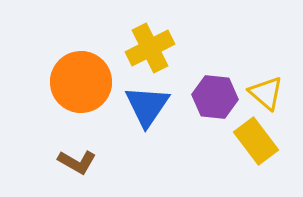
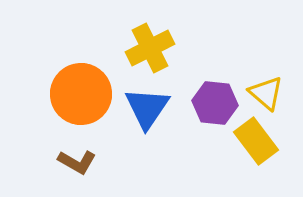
orange circle: moved 12 px down
purple hexagon: moved 6 px down
blue triangle: moved 2 px down
